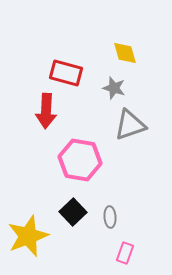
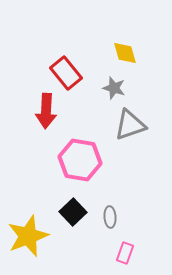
red rectangle: rotated 36 degrees clockwise
